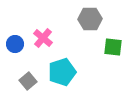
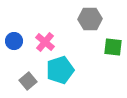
pink cross: moved 2 px right, 4 px down
blue circle: moved 1 px left, 3 px up
cyan pentagon: moved 2 px left, 2 px up
